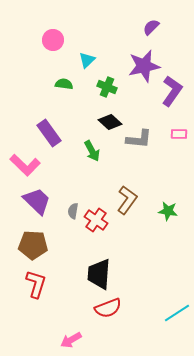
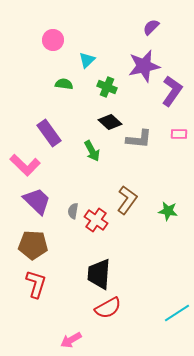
red semicircle: rotated 8 degrees counterclockwise
